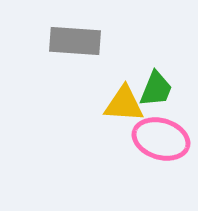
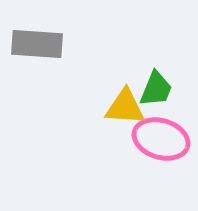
gray rectangle: moved 38 px left, 3 px down
yellow triangle: moved 1 px right, 3 px down
